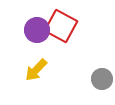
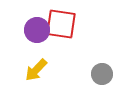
red square: moved 2 px up; rotated 20 degrees counterclockwise
gray circle: moved 5 px up
